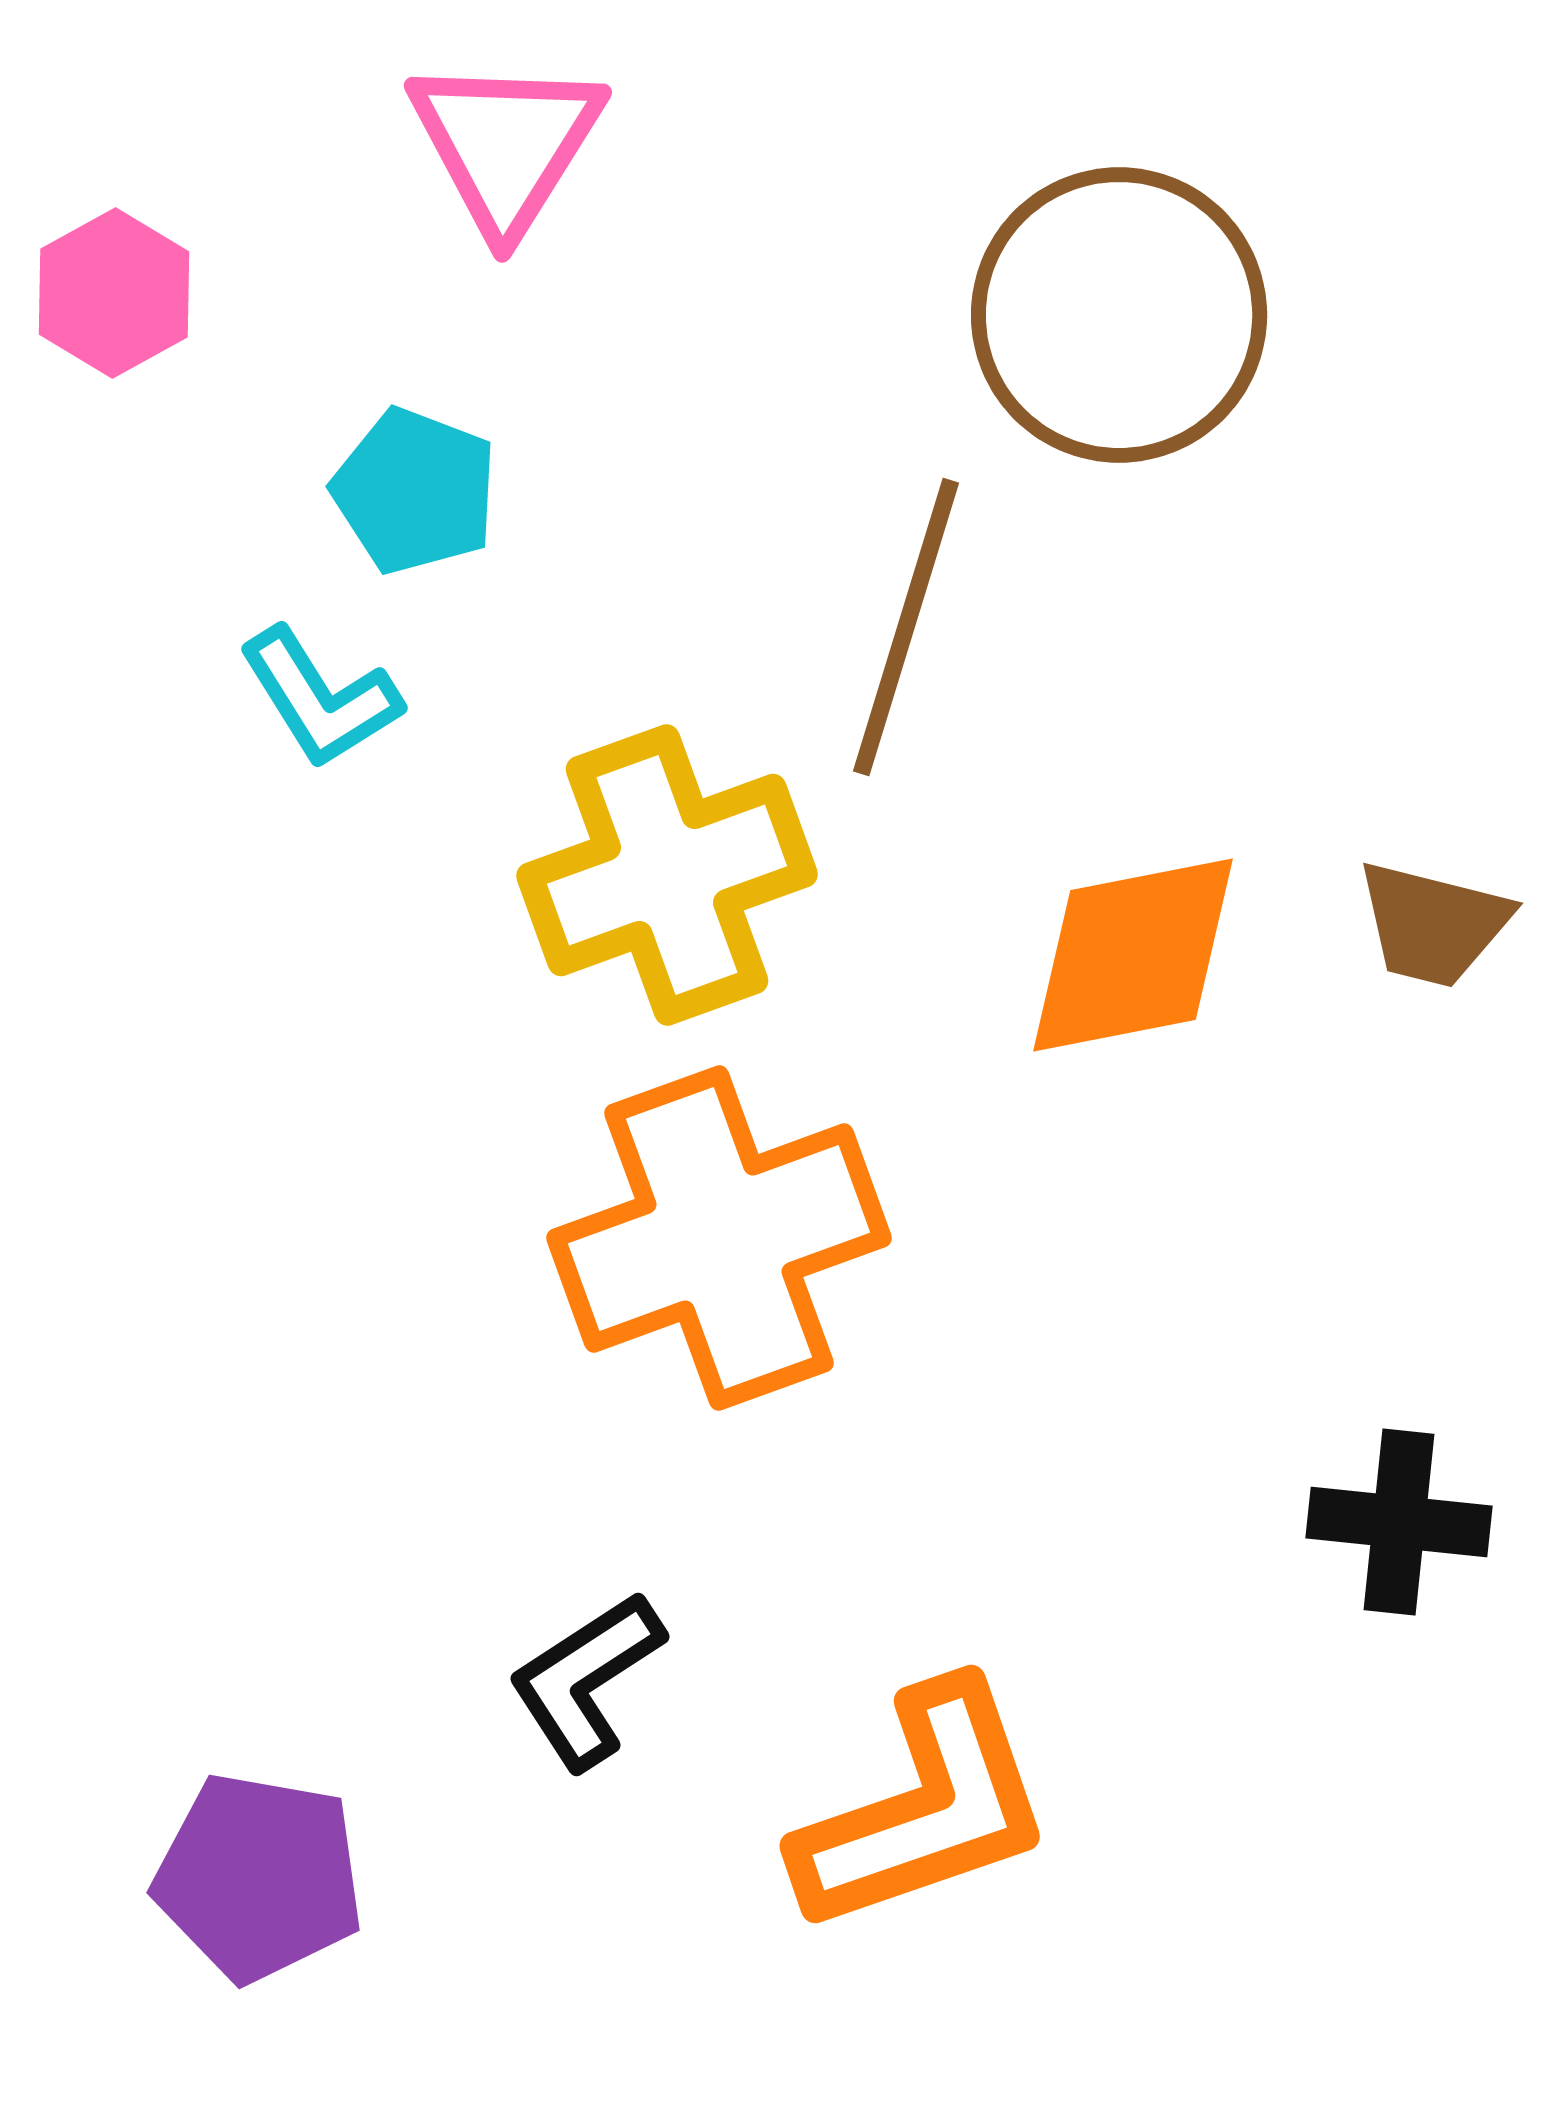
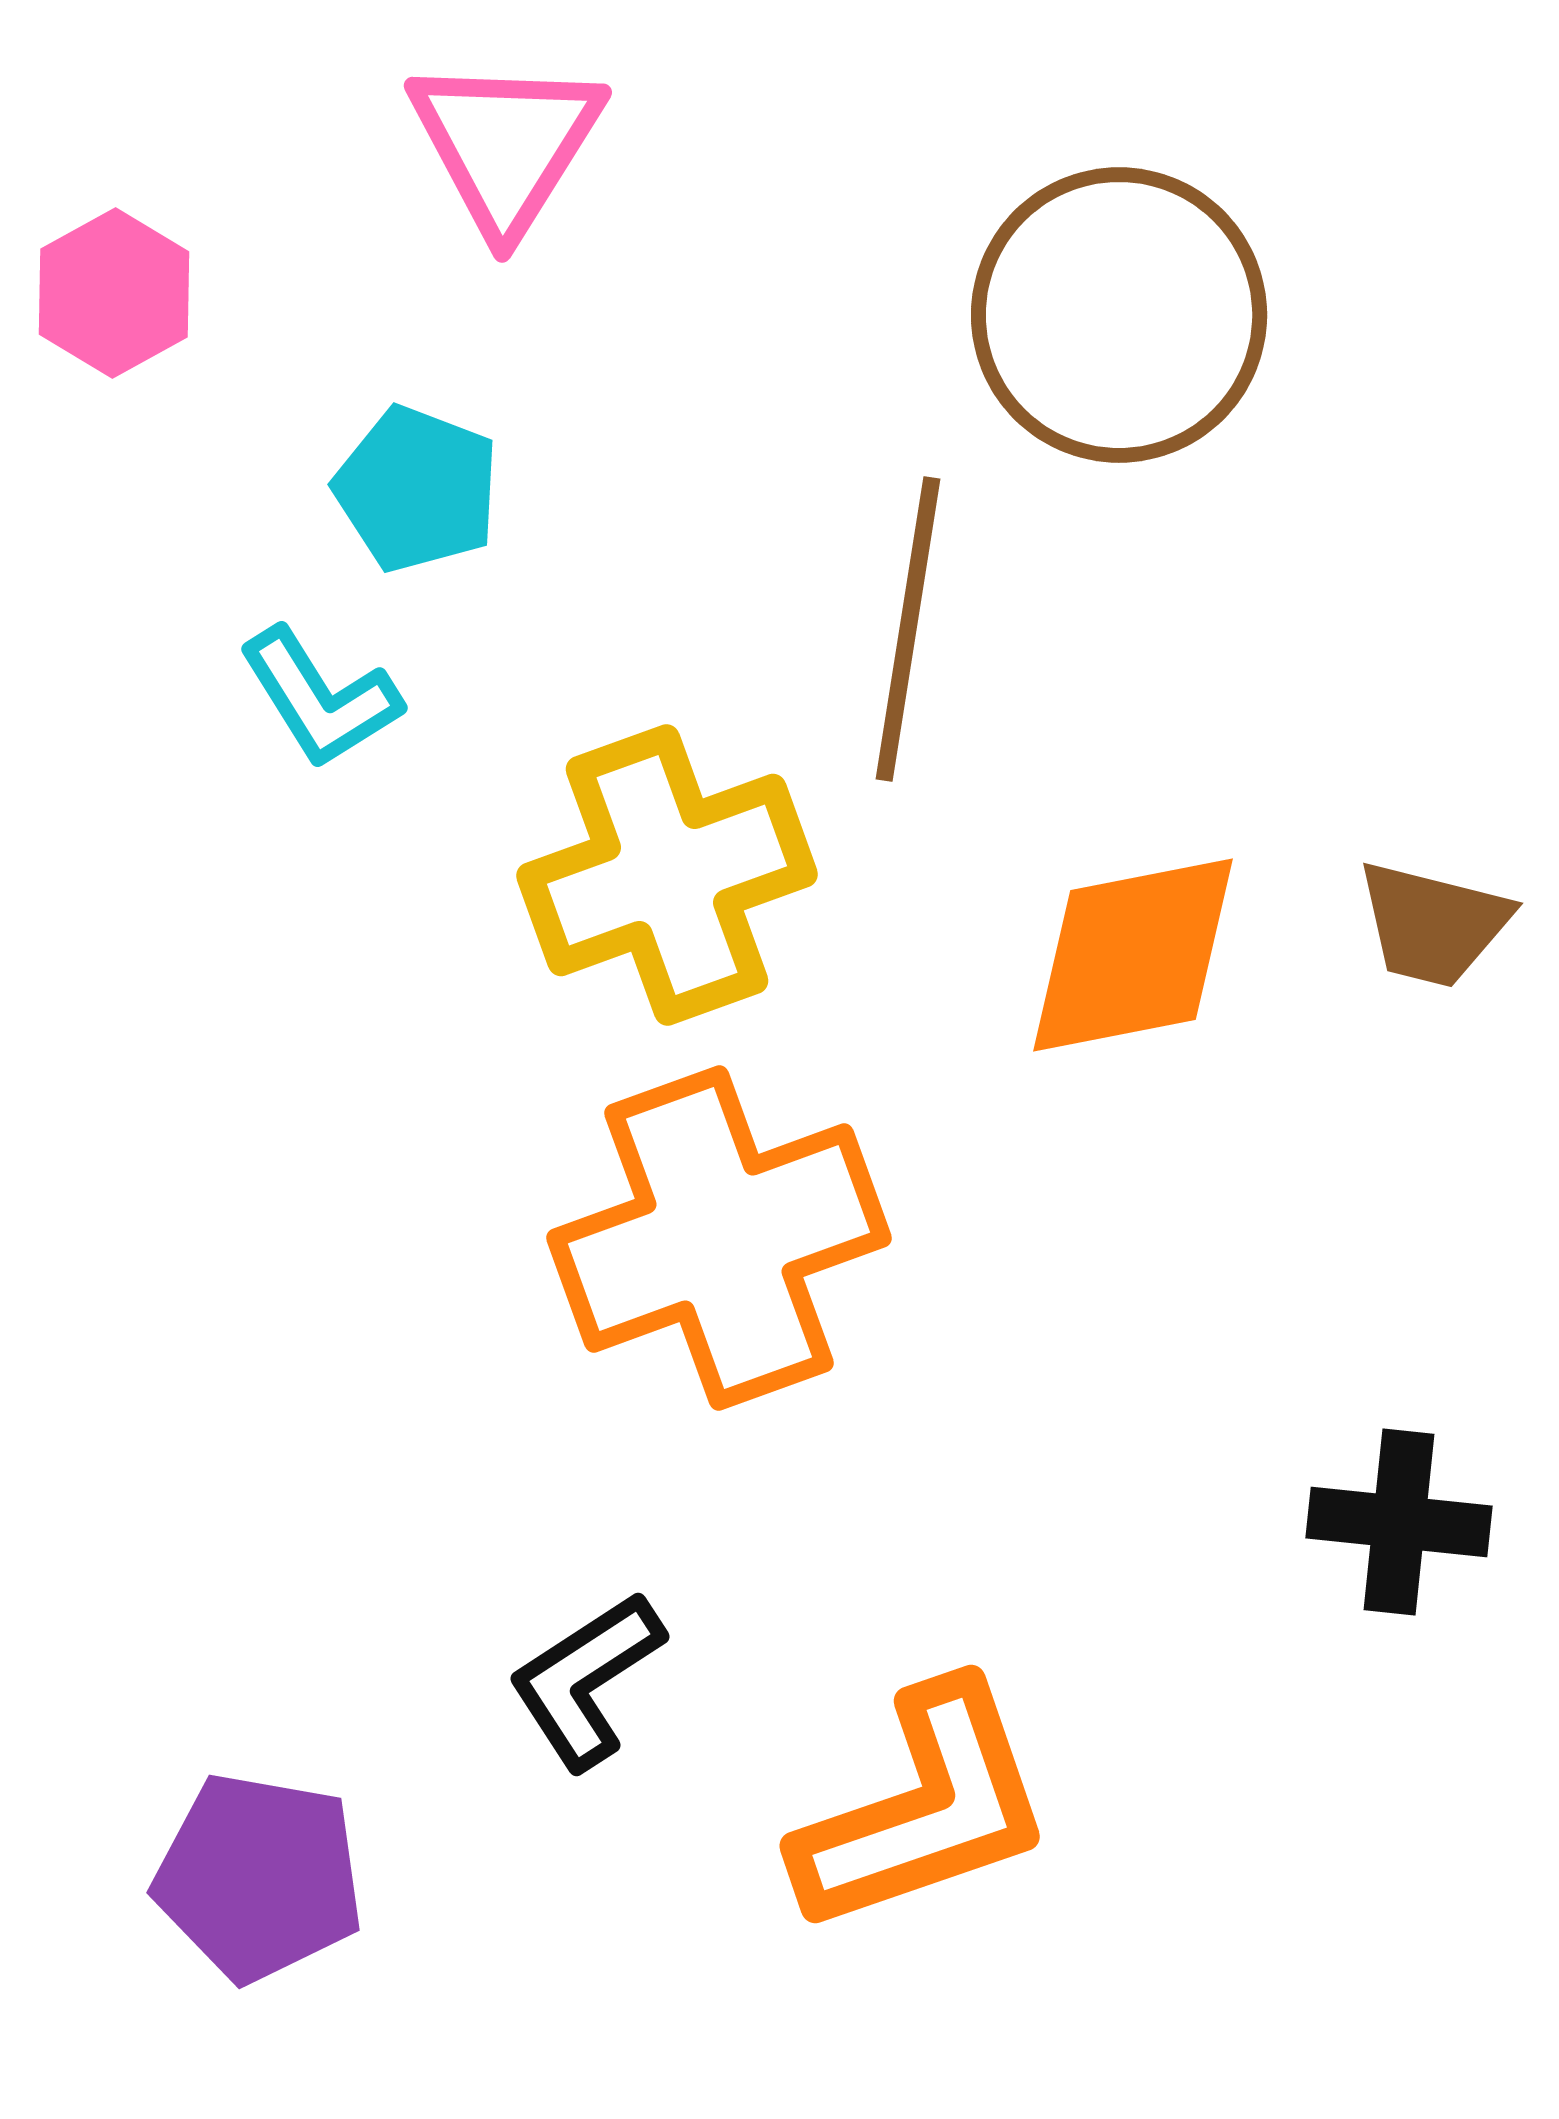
cyan pentagon: moved 2 px right, 2 px up
brown line: moved 2 px right, 2 px down; rotated 8 degrees counterclockwise
